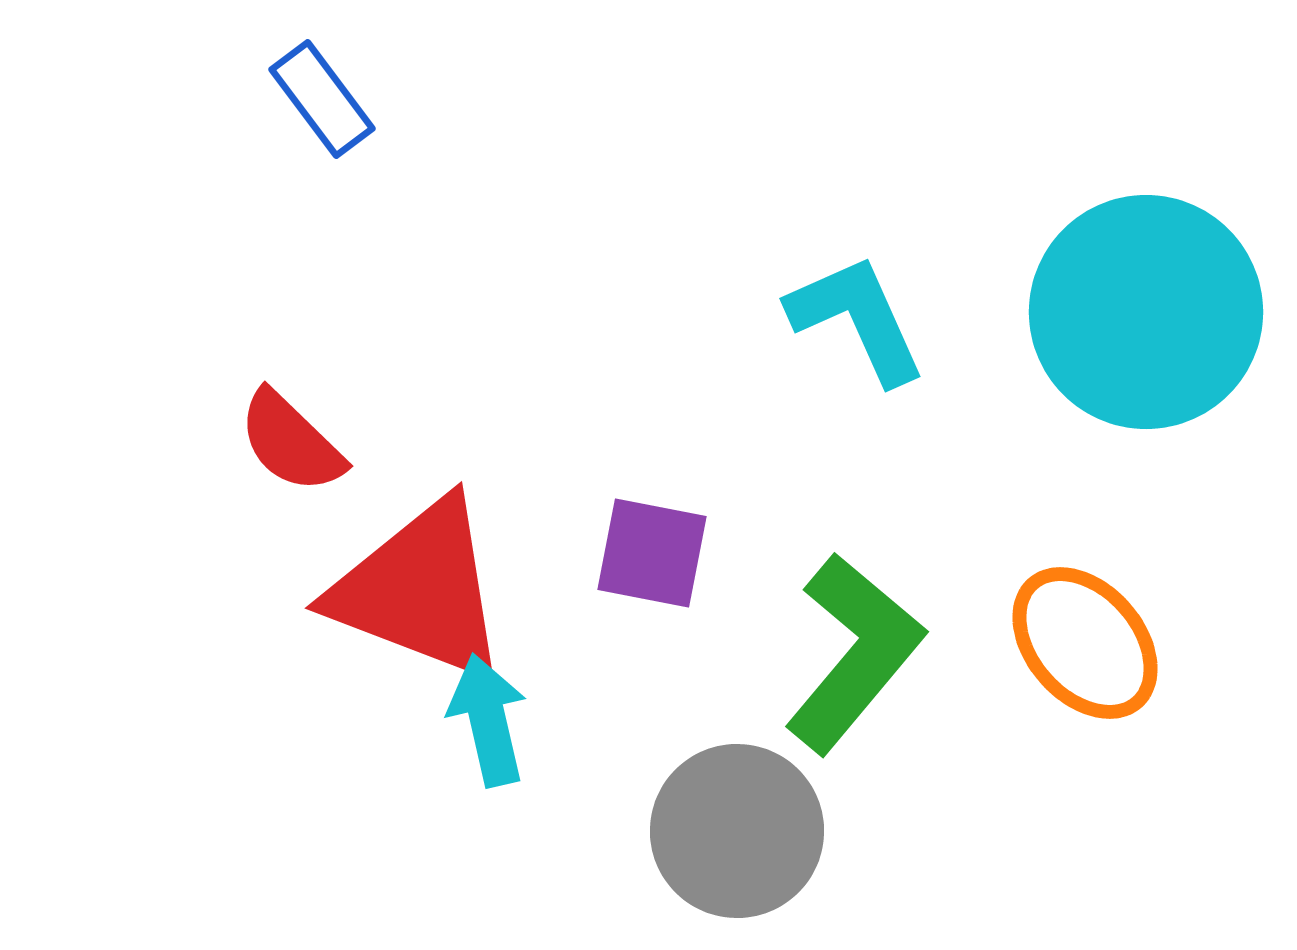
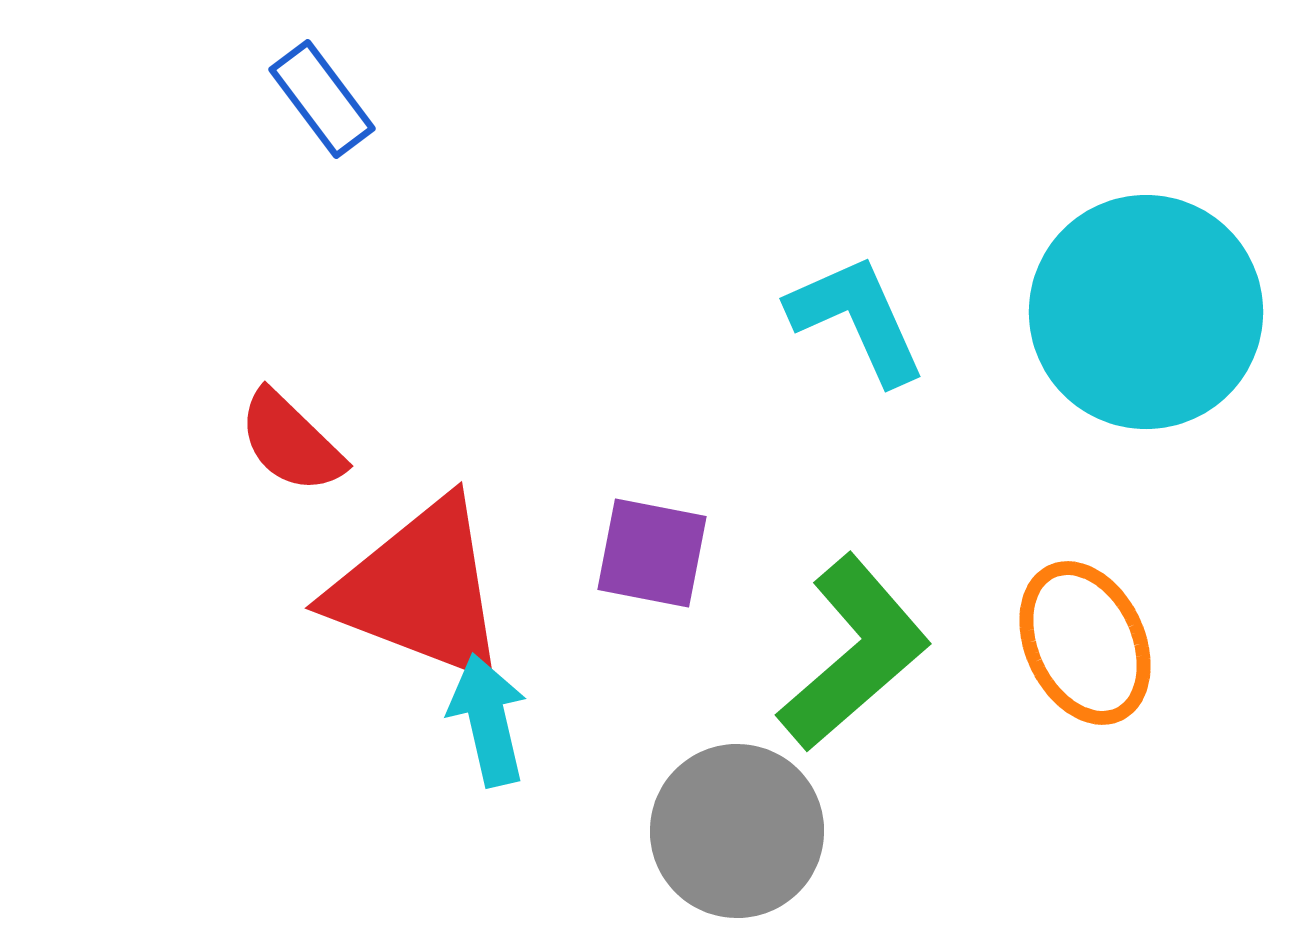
orange ellipse: rotated 16 degrees clockwise
green L-shape: rotated 9 degrees clockwise
